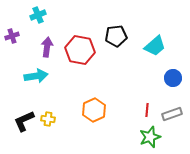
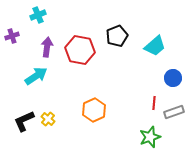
black pentagon: moved 1 px right; rotated 15 degrees counterclockwise
cyan arrow: rotated 25 degrees counterclockwise
red line: moved 7 px right, 7 px up
gray rectangle: moved 2 px right, 2 px up
yellow cross: rotated 32 degrees clockwise
